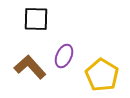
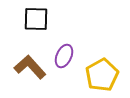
yellow pentagon: rotated 12 degrees clockwise
